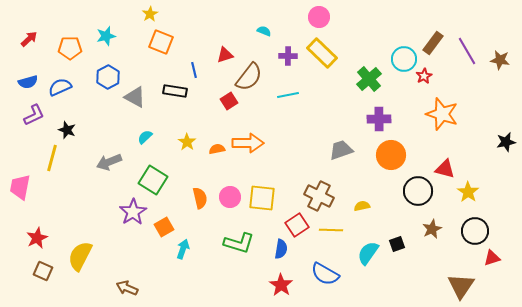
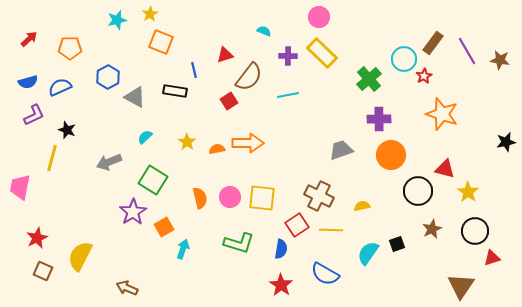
cyan star at (106, 36): moved 11 px right, 16 px up
